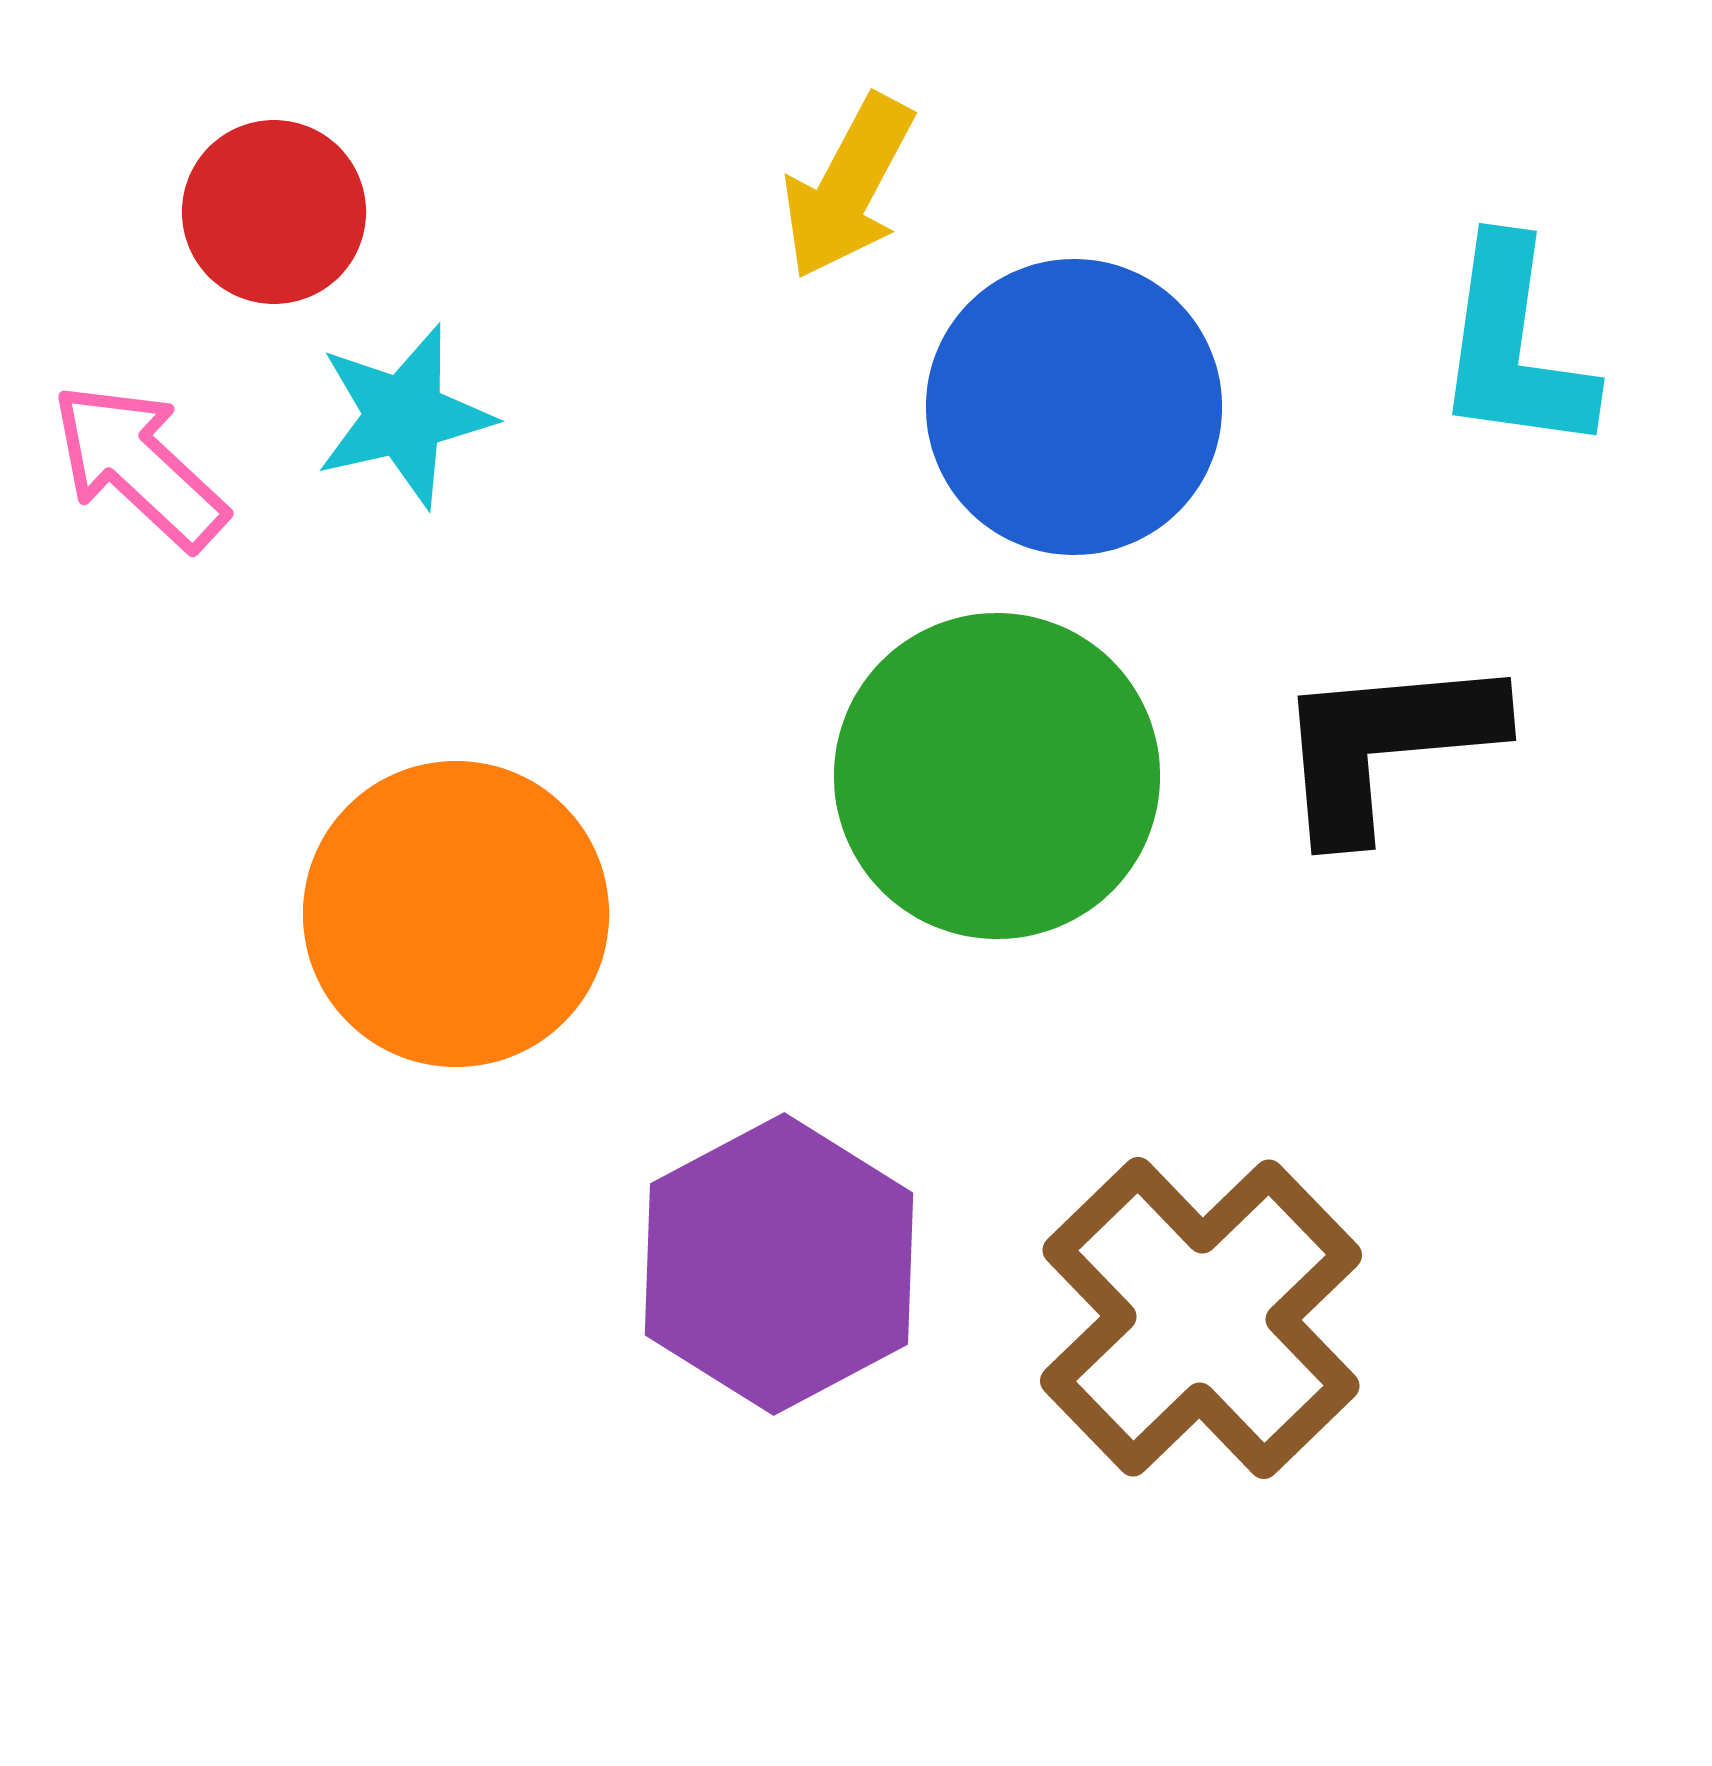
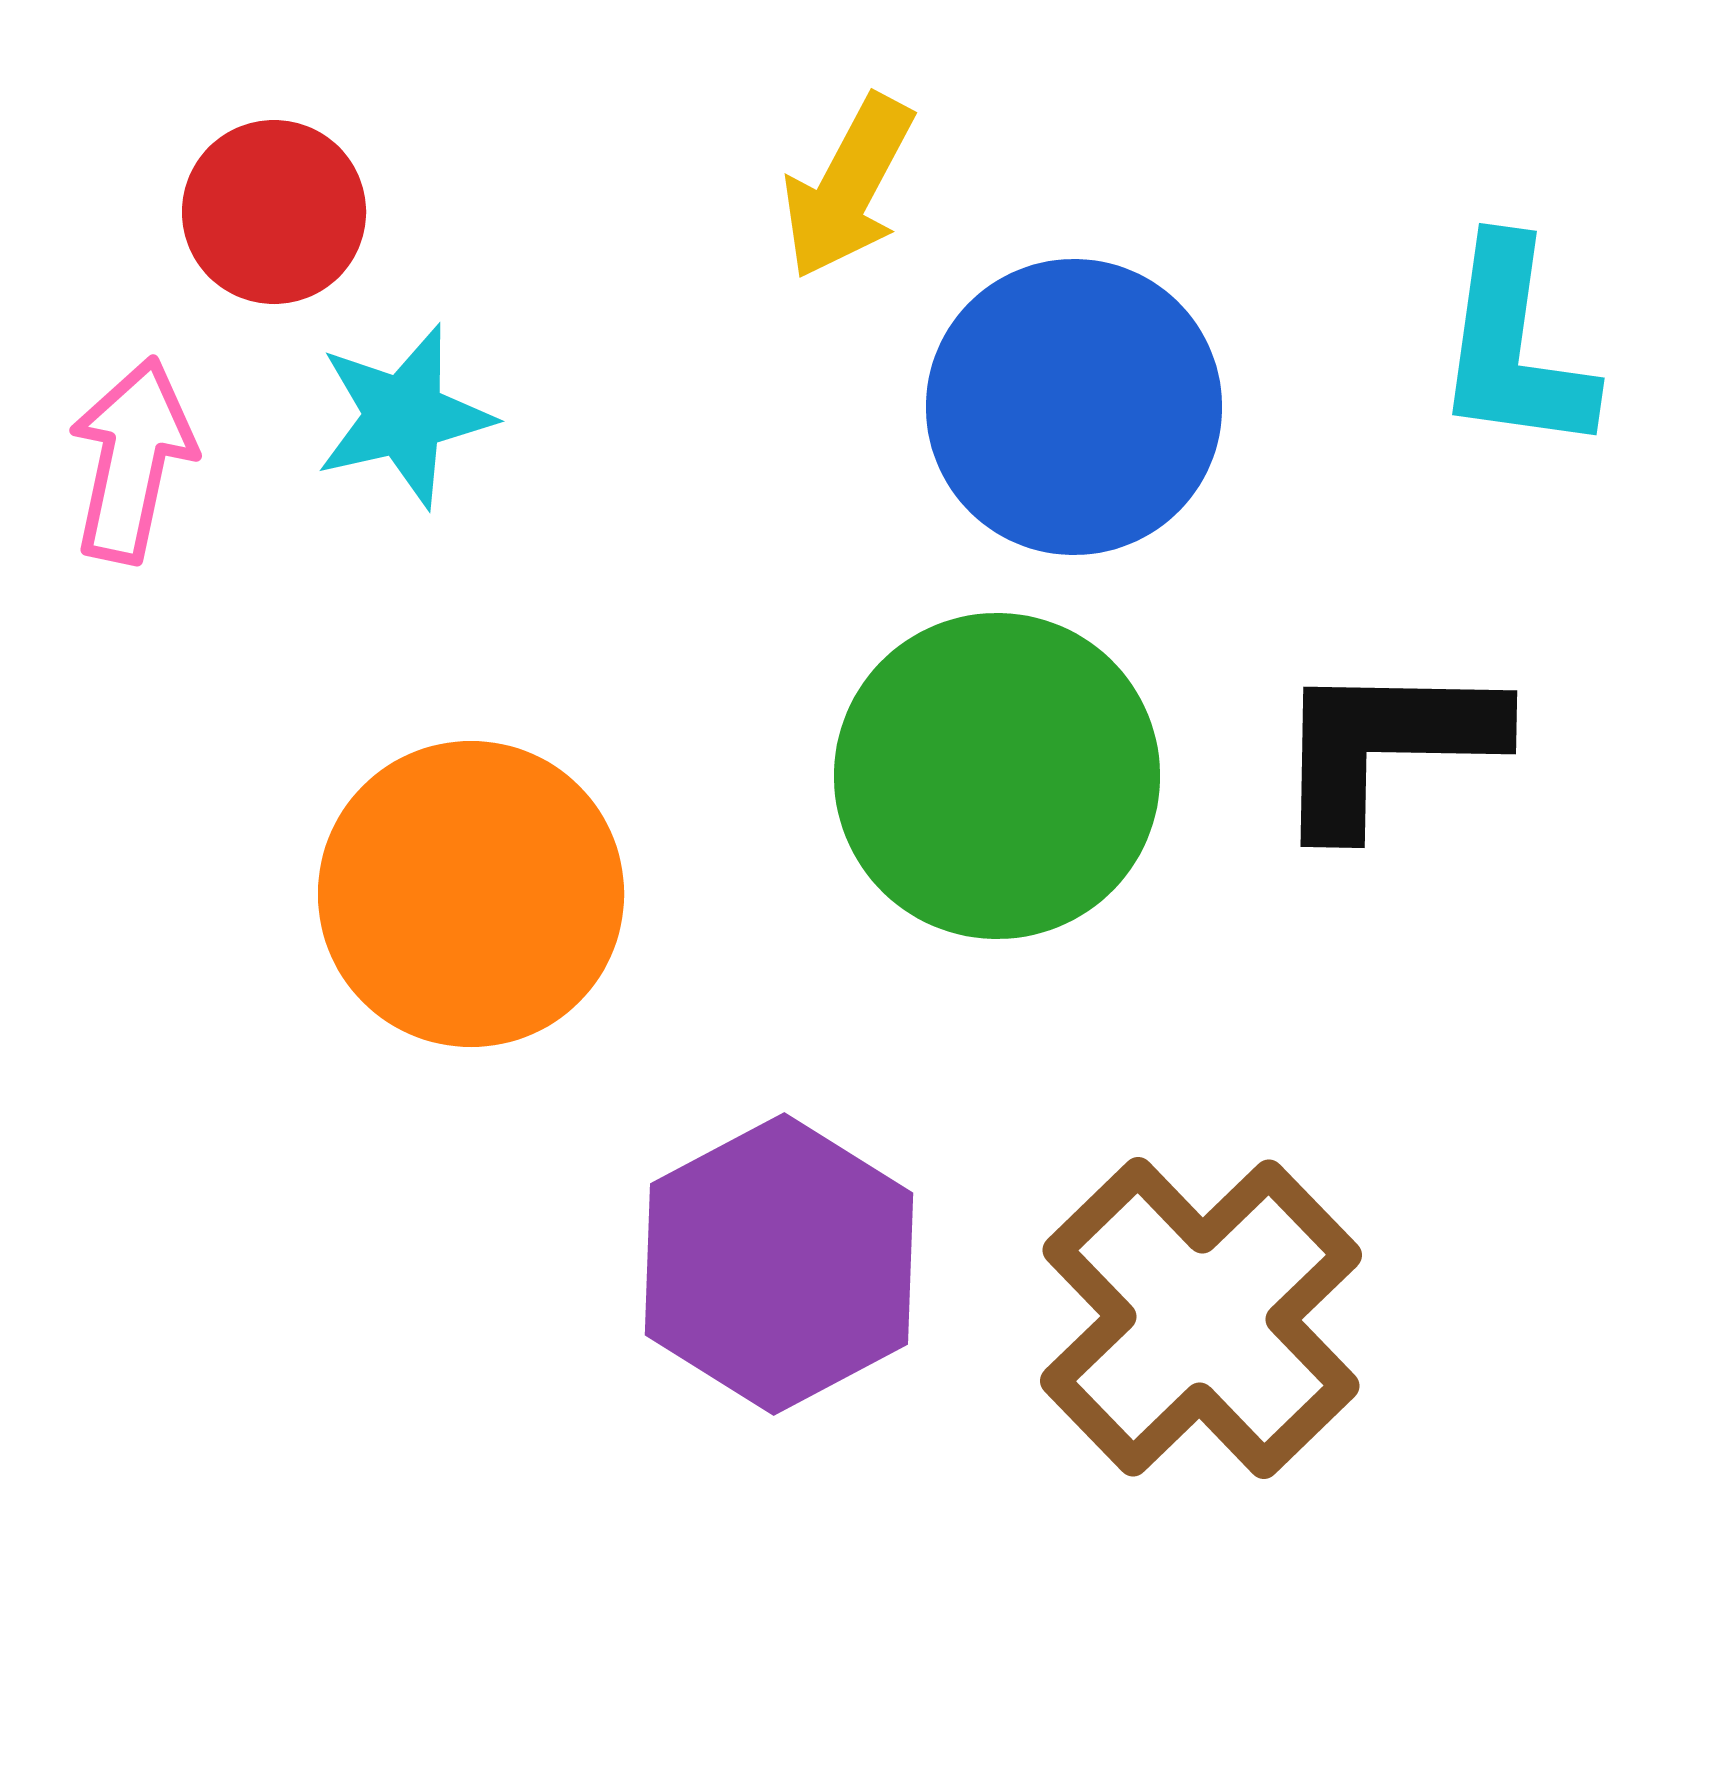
pink arrow: moved 7 px left, 6 px up; rotated 59 degrees clockwise
black L-shape: rotated 6 degrees clockwise
orange circle: moved 15 px right, 20 px up
